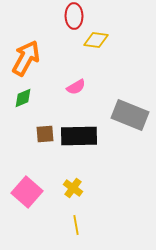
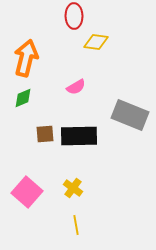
yellow diamond: moved 2 px down
orange arrow: rotated 15 degrees counterclockwise
